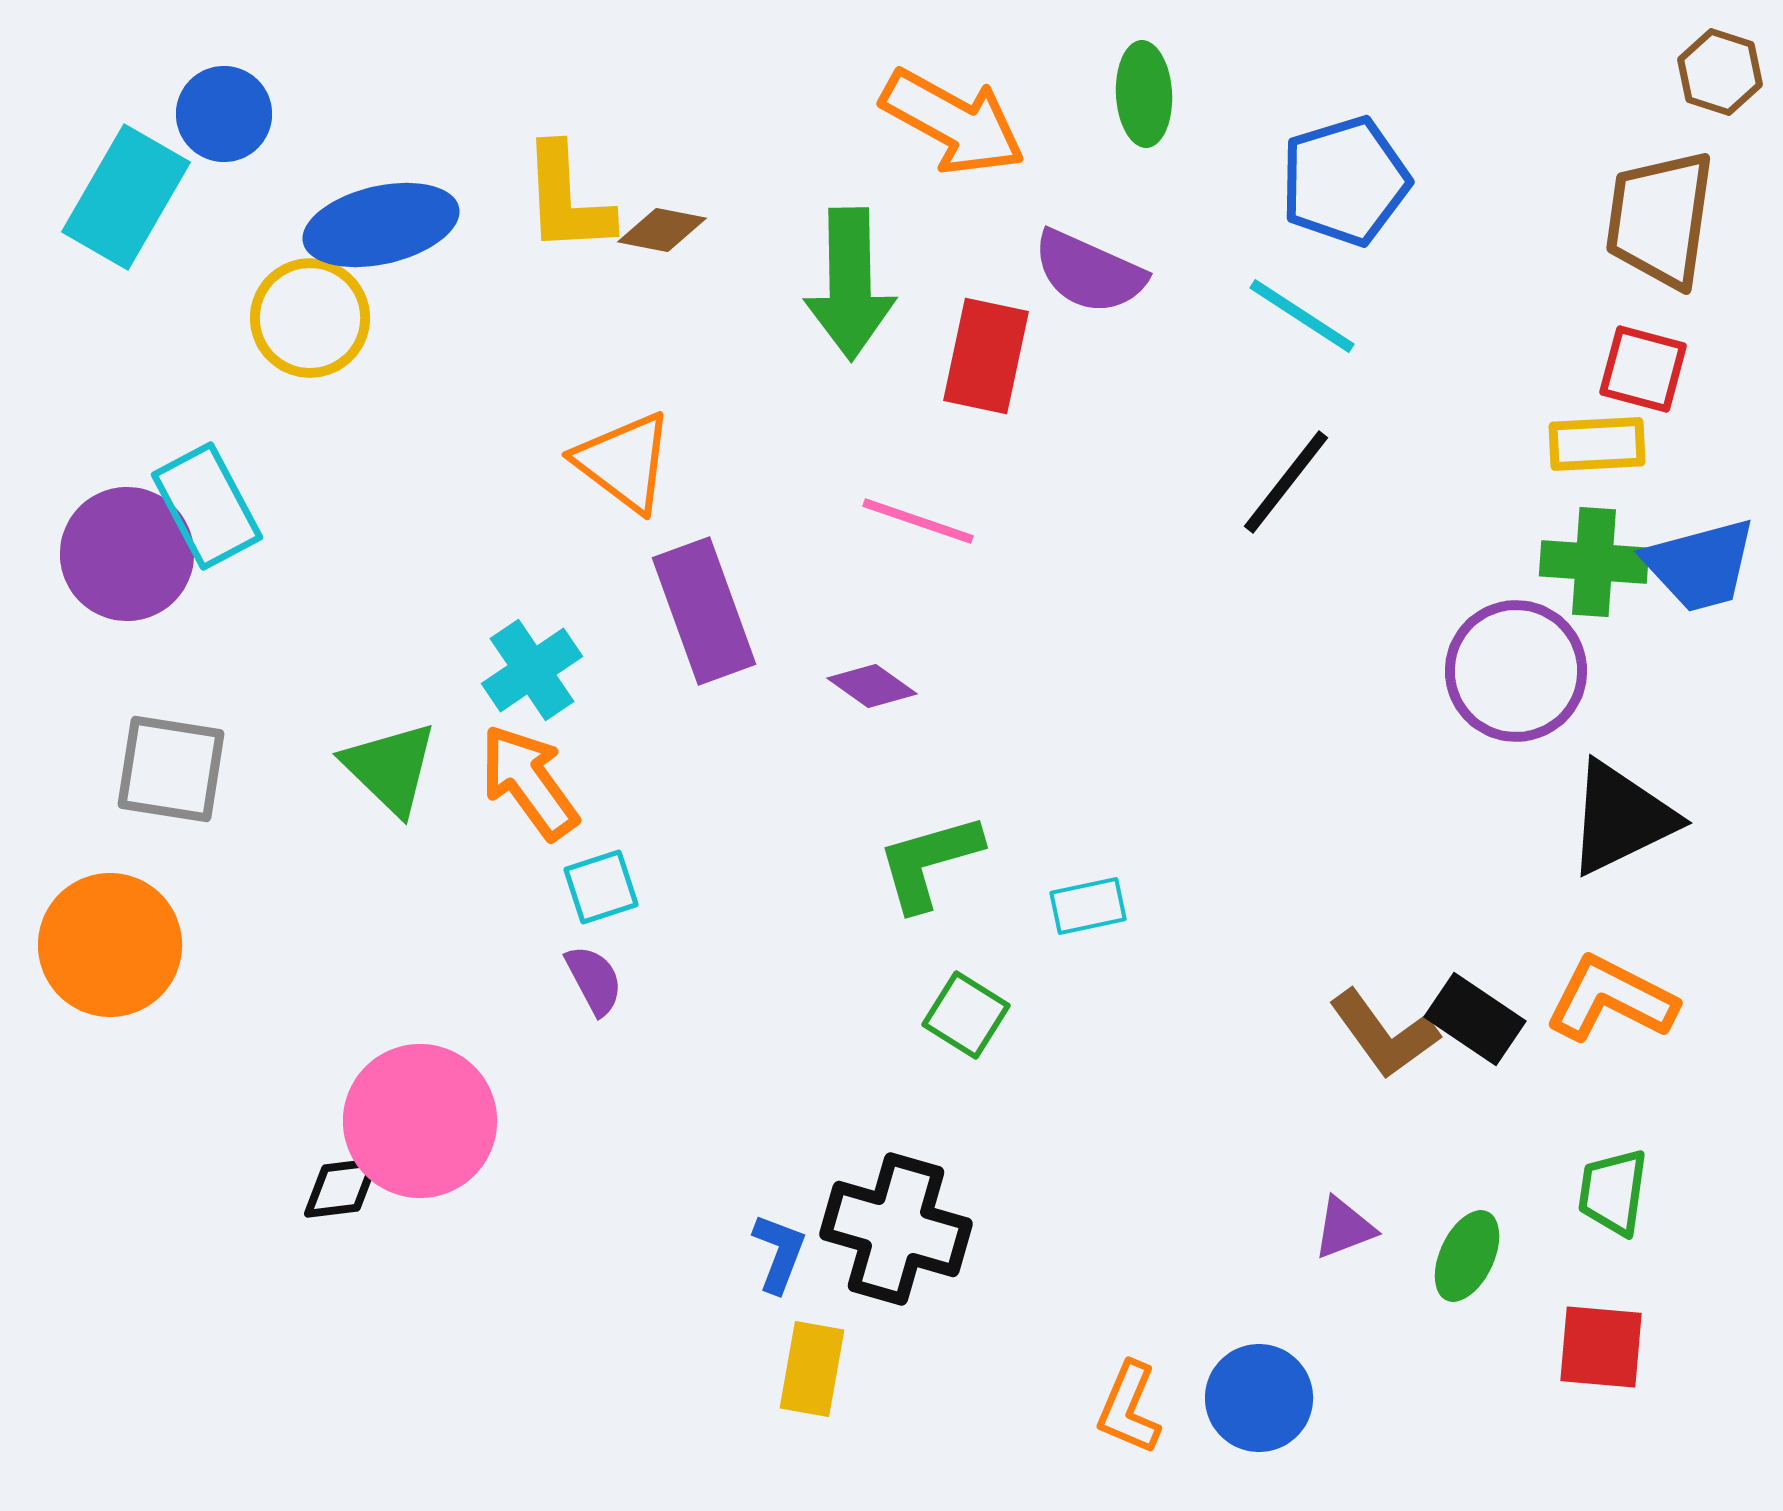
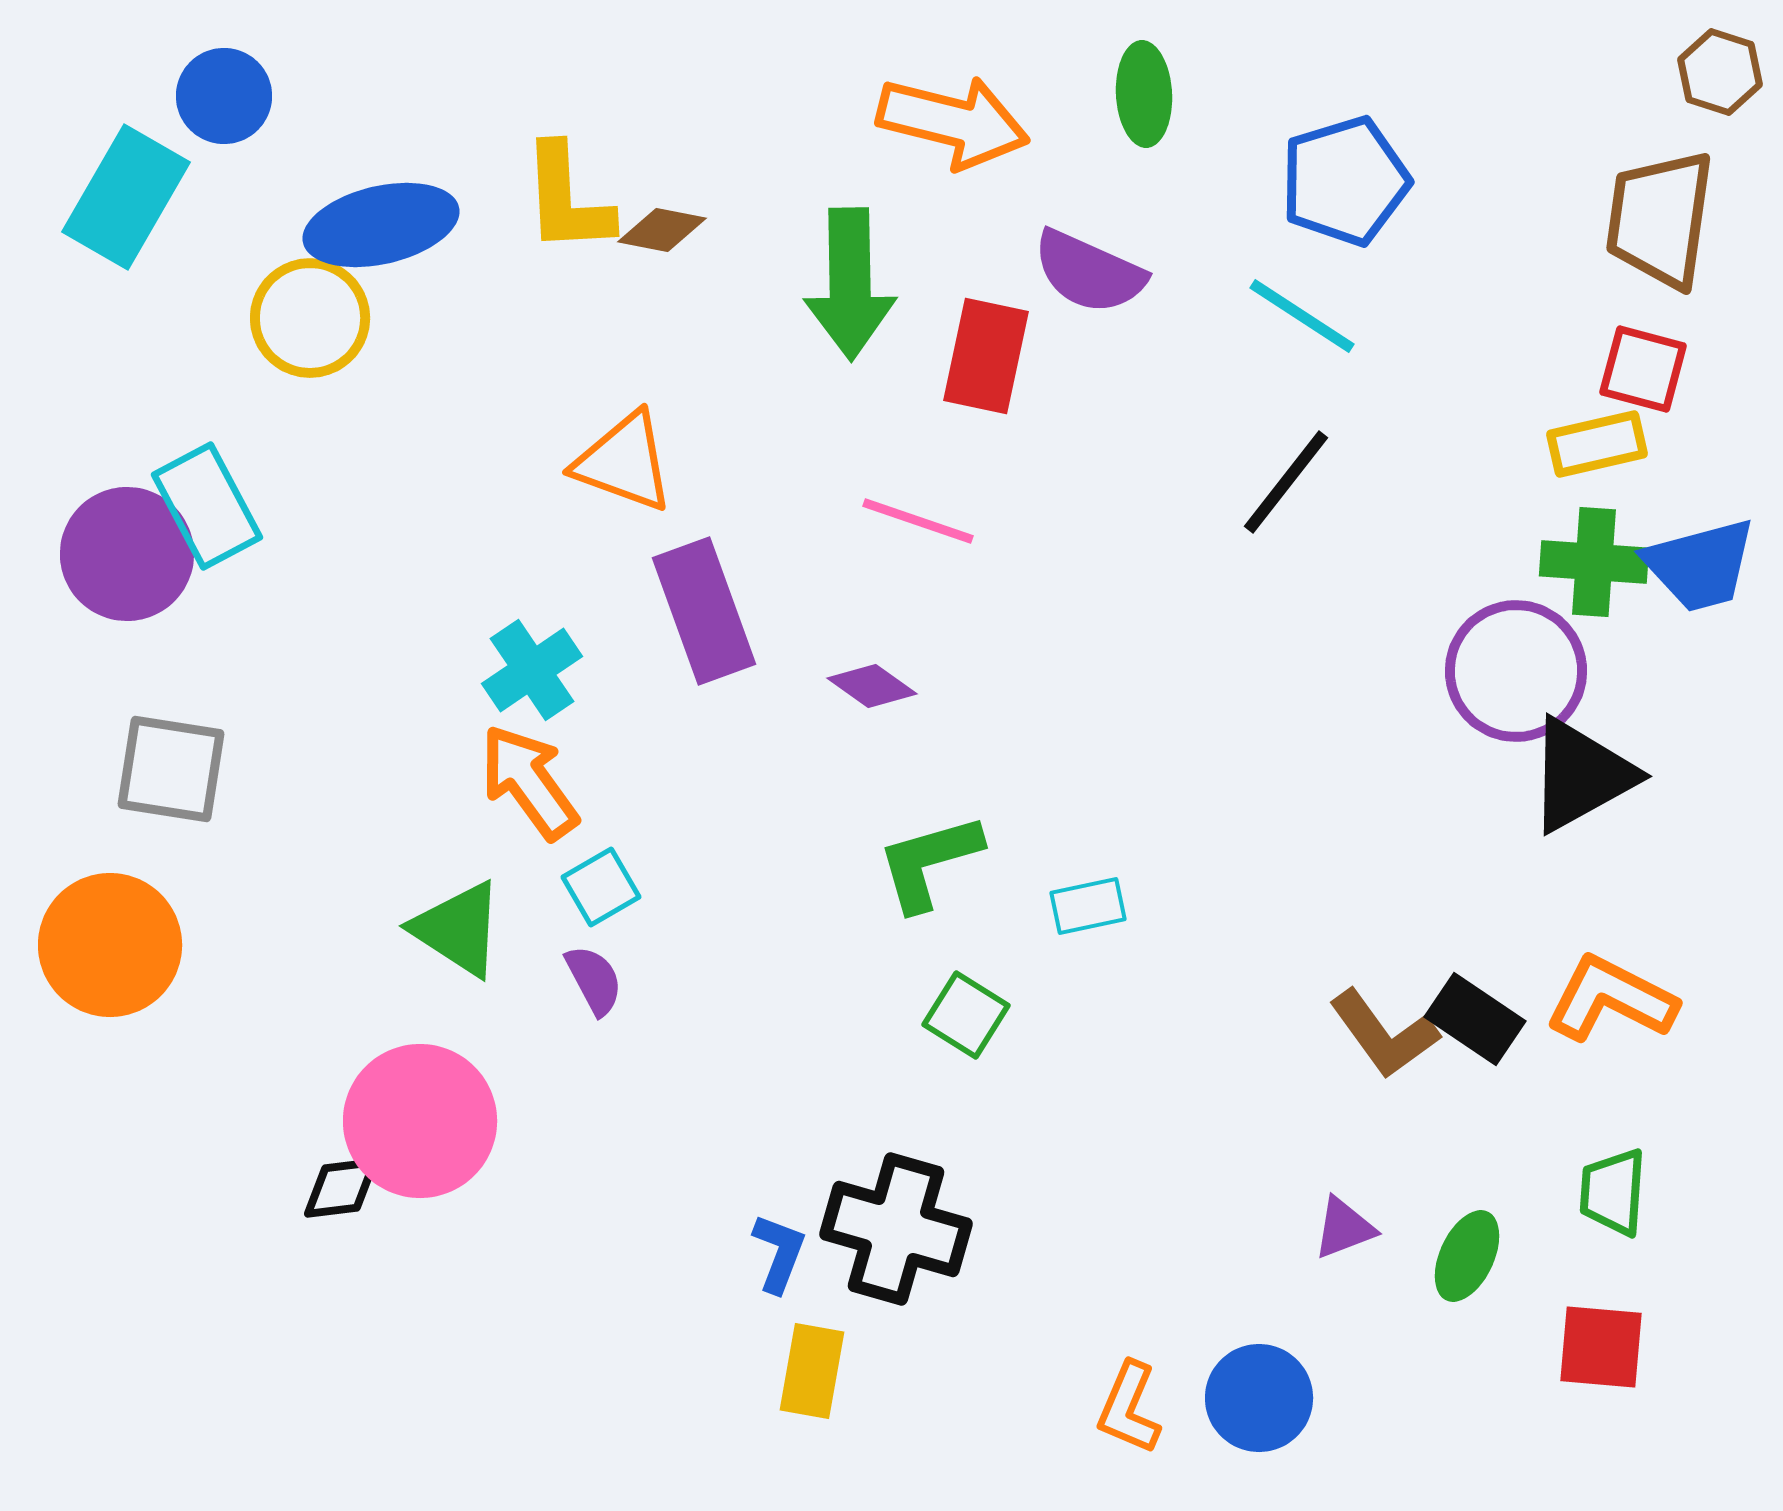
blue circle at (224, 114): moved 18 px up
orange arrow at (953, 122): rotated 15 degrees counterclockwise
yellow rectangle at (1597, 444): rotated 10 degrees counterclockwise
orange triangle at (624, 462): rotated 17 degrees counterclockwise
green triangle at (390, 768): moved 68 px right, 161 px down; rotated 11 degrees counterclockwise
black triangle at (1621, 818): moved 40 px left, 43 px up; rotated 3 degrees counterclockwise
cyan square at (601, 887): rotated 12 degrees counterclockwise
green trapezoid at (1613, 1192): rotated 4 degrees counterclockwise
yellow rectangle at (812, 1369): moved 2 px down
